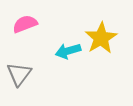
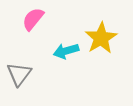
pink semicircle: moved 8 px right, 5 px up; rotated 30 degrees counterclockwise
cyan arrow: moved 2 px left
